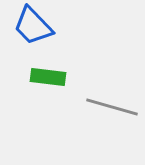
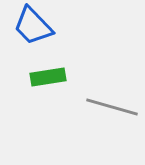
green rectangle: rotated 16 degrees counterclockwise
